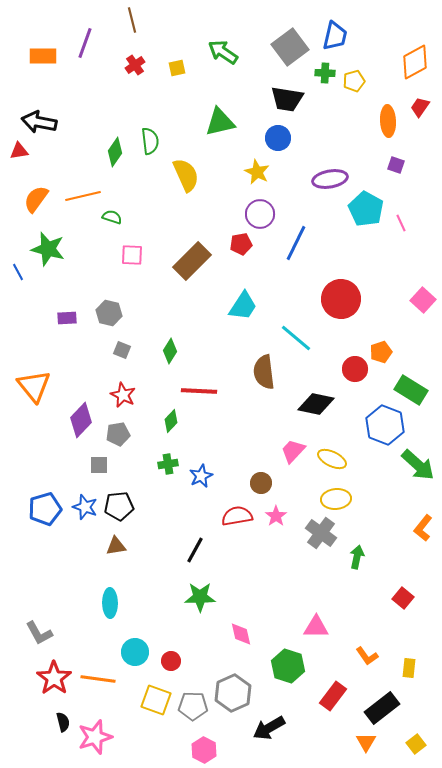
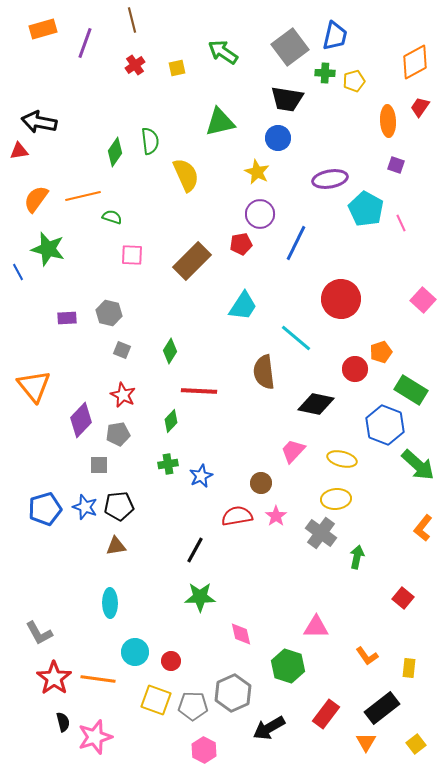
orange rectangle at (43, 56): moved 27 px up; rotated 16 degrees counterclockwise
yellow ellipse at (332, 459): moved 10 px right; rotated 12 degrees counterclockwise
red rectangle at (333, 696): moved 7 px left, 18 px down
